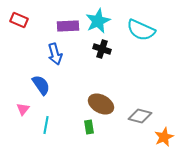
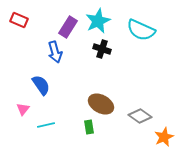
purple rectangle: moved 1 px down; rotated 55 degrees counterclockwise
blue arrow: moved 2 px up
gray diamond: rotated 20 degrees clockwise
cyan line: rotated 66 degrees clockwise
